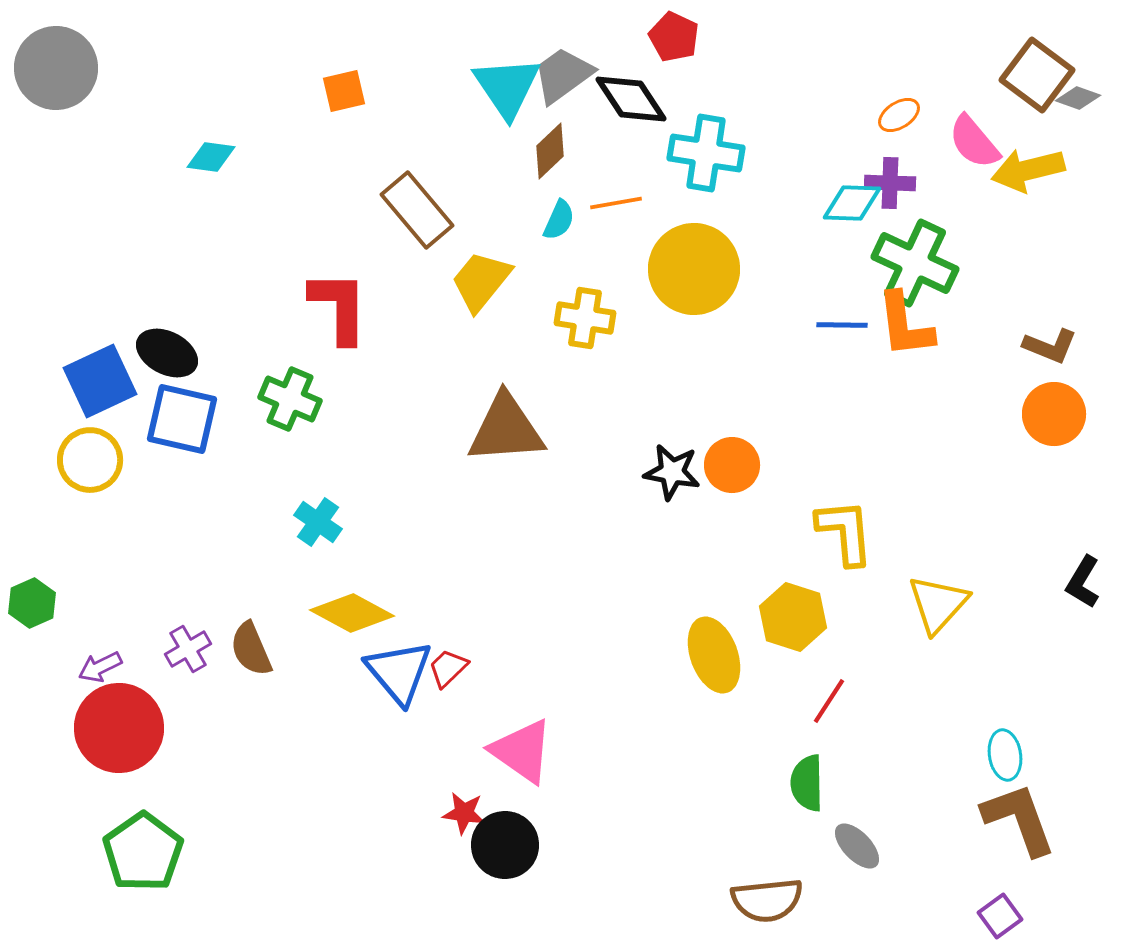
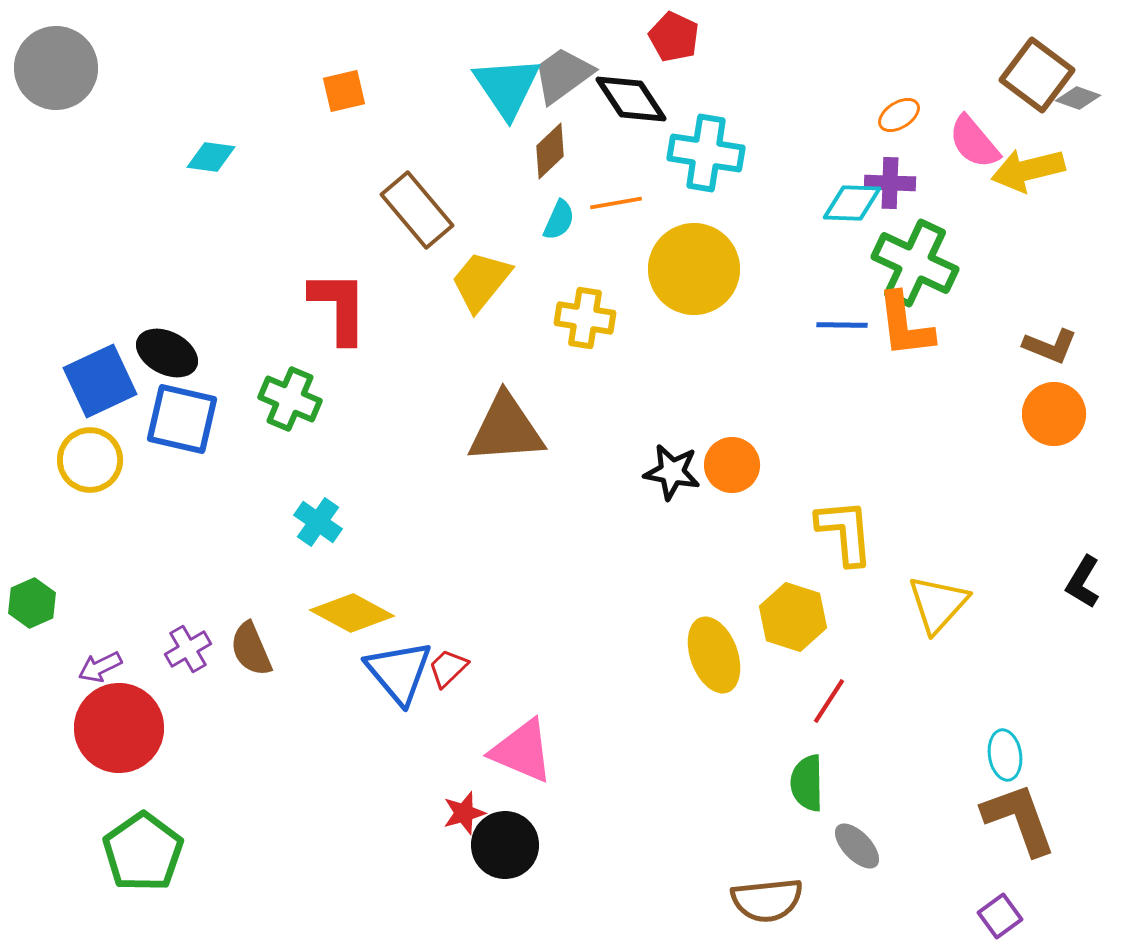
pink triangle at (522, 751): rotated 12 degrees counterclockwise
red star at (464, 813): rotated 24 degrees counterclockwise
